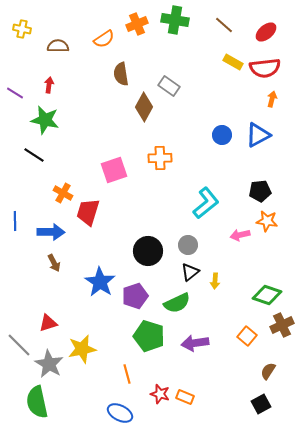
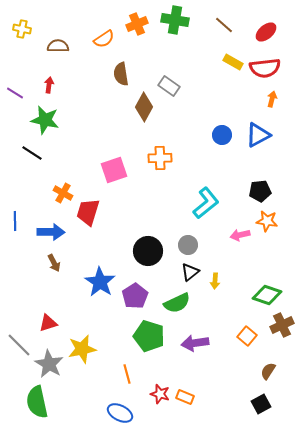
black line at (34, 155): moved 2 px left, 2 px up
purple pentagon at (135, 296): rotated 15 degrees counterclockwise
